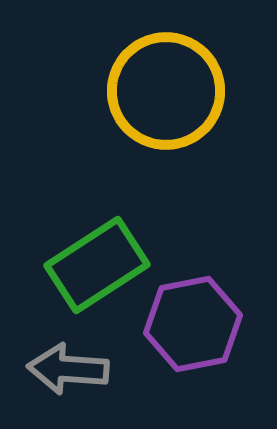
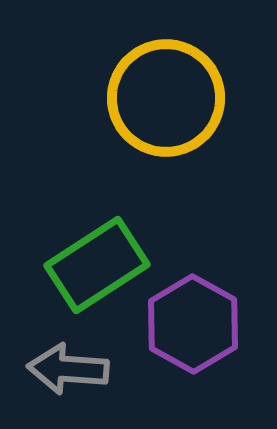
yellow circle: moved 7 px down
purple hexagon: rotated 20 degrees counterclockwise
